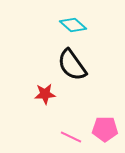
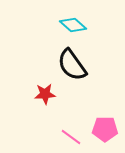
pink line: rotated 10 degrees clockwise
